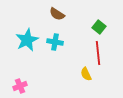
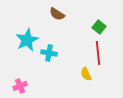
cyan cross: moved 6 px left, 11 px down
